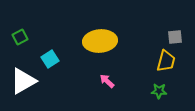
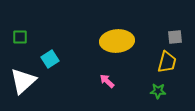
green square: rotated 28 degrees clockwise
yellow ellipse: moved 17 px right
yellow trapezoid: moved 1 px right, 1 px down
white triangle: rotated 12 degrees counterclockwise
green star: moved 1 px left
